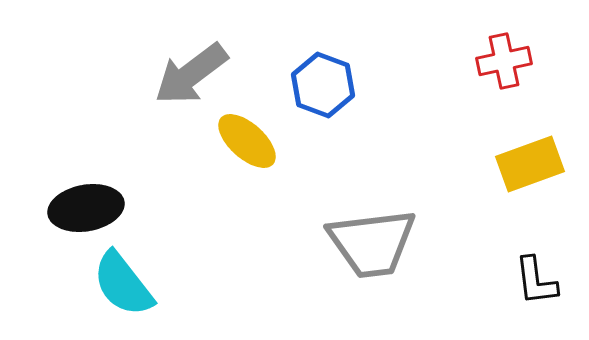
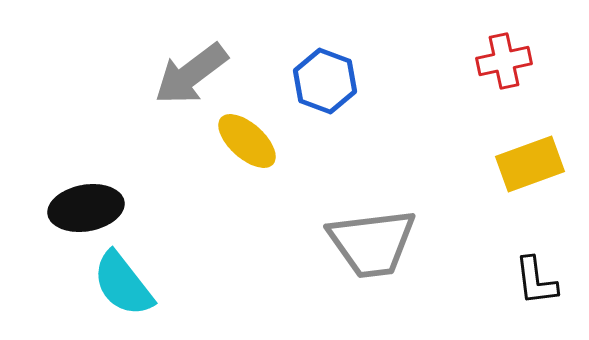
blue hexagon: moved 2 px right, 4 px up
